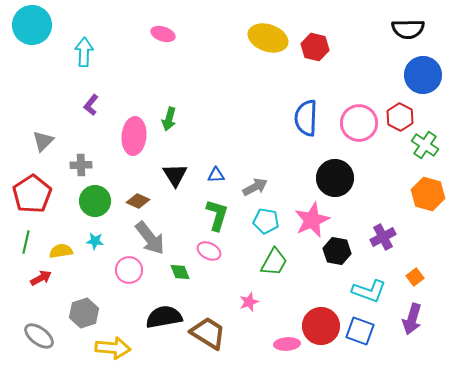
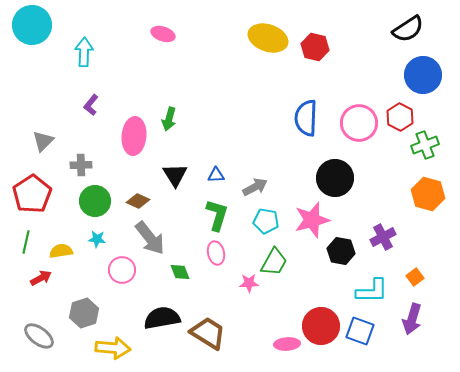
black semicircle at (408, 29): rotated 32 degrees counterclockwise
green cross at (425, 145): rotated 36 degrees clockwise
pink star at (312, 220): rotated 9 degrees clockwise
cyan star at (95, 241): moved 2 px right, 2 px up
pink ellipse at (209, 251): moved 7 px right, 2 px down; rotated 50 degrees clockwise
black hexagon at (337, 251): moved 4 px right
pink circle at (129, 270): moved 7 px left
cyan L-shape at (369, 291): moved 3 px right; rotated 20 degrees counterclockwise
pink star at (249, 302): moved 19 px up; rotated 18 degrees clockwise
black semicircle at (164, 317): moved 2 px left, 1 px down
